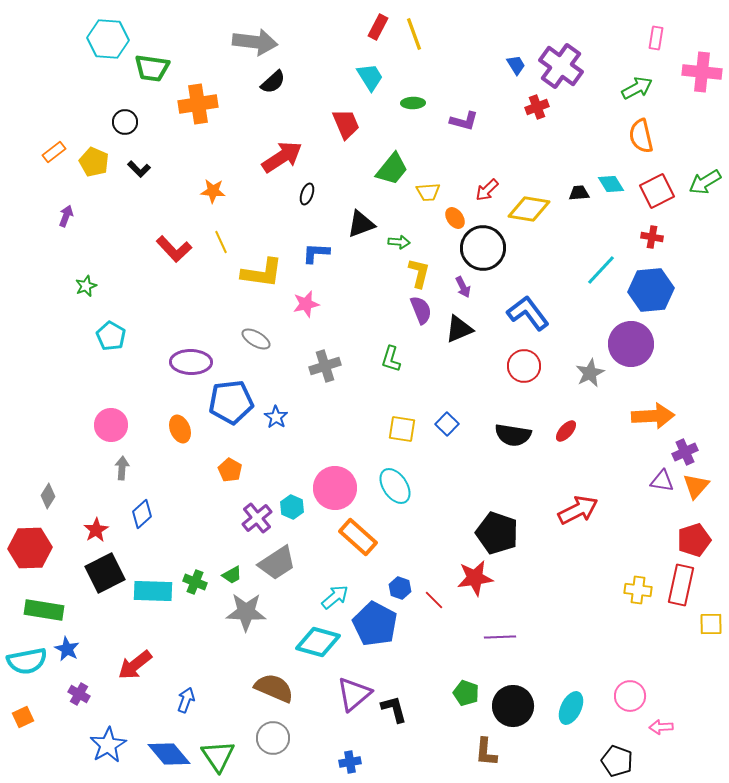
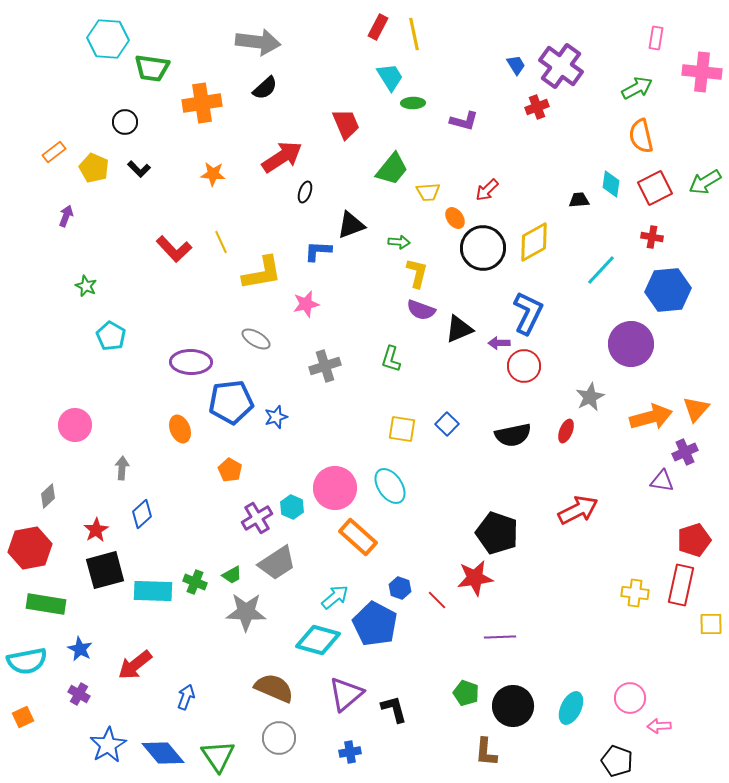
yellow line at (414, 34): rotated 8 degrees clockwise
gray arrow at (255, 42): moved 3 px right
cyan trapezoid at (370, 77): moved 20 px right
black semicircle at (273, 82): moved 8 px left, 6 px down
orange cross at (198, 104): moved 4 px right, 1 px up
yellow pentagon at (94, 162): moved 6 px down
cyan diamond at (611, 184): rotated 40 degrees clockwise
orange star at (213, 191): moved 17 px up
red square at (657, 191): moved 2 px left, 3 px up
black trapezoid at (579, 193): moved 7 px down
black ellipse at (307, 194): moved 2 px left, 2 px up
yellow diamond at (529, 209): moved 5 px right, 33 px down; rotated 39 degrees counterclockwise
black triangle at (361, 224): moved 10 px left, 1 px down
blue L-shape at (316, 253): moved 2 px right, 2 px up
yellow L-shape at (262, 273): rotated 18 degrees counterclockwise
yellow L-shape at (419, 273): moved 2 px left
green star at (86, 286): rotated 25 degrees counterclockwise
purple arrow at (463, 287): moved 36 px right, 56 px down; rotated 115 degrees clockwise
blue hexagon at (651, 290): moved 17 px right
purple semicircle at (421, 310): rotated 132 degrees clockwise
blue L-shape at (528, 313): rotated 63 degrees clockwise
gray star at (590, 373): moved 24 px down
orange arrow at (653, 416): moved 2 px left, 1 px down; rotated 12 degrees counterclockwise
blue star at (276, 417): rotated 20 degrees clockwise
pink circle at (111, 425): moved 36 px left
red ellipse at (566, 431): rotated 20 degrees counterclockwise
black semicircle at (513, 435): rotated 21 degrees counterclockwise
cyan ellipse at (395, 486): moved 5 px left
orange triangle at (696, 486): moved 77 px up
gray diamond at (48, 496): rotated 15 degrees clockwise
purple cross at (257, 518): rotated 8 degrees clockwise
red hexagon at (30, 548): rotated 9 degrees counterclockwise
black square at (105, 573): moved 3 px up; rotated 12 degrees clockwise
yellow cross at (638, 590): moved 3 px left, 3 px down
red line at (434, 600): moved 3 px right
green rectangle at (44, 610): moved 2 px right, 6 px up
cyan diamond at (318, 642): moved 2 px up
blue star at (67, 649): moved 13 px right
purple triangle at (354, 694): moved 8 px left
pink circle at (630, 696): moved 2 px down
blue arrow at (186, 700): moved 3 px up
pink arrow at (661, 727): moved 2 px left, 1 px up
gray circle at (273, 738): moved 6 px right
blue diamond at (169, 754): moved 6 px left, 1 px up
blue cross at (350, 762): moved 10 px up
